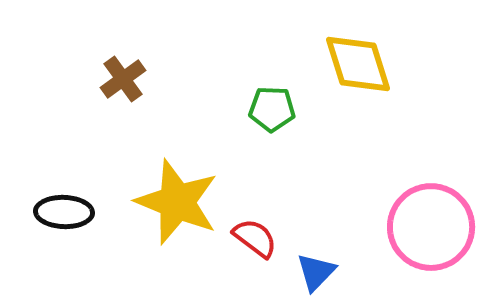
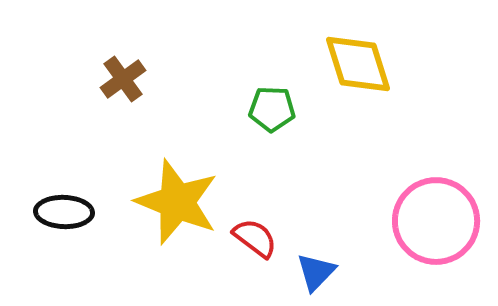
pink circle: moved 5 px right, 6 px up
